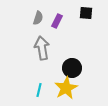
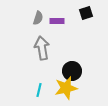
black square: rotated 24 degrees counterclockwise
purple rectangle: rotated 64 degrees clockwise
black circle: moved 3 px down
yellow star: rotated 15 degrees clockwise
